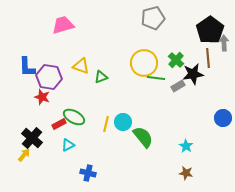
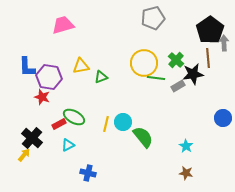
yellow triangle: rotated 30 degrees counterclockwise
